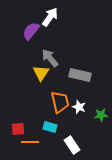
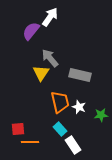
cyan rectangle: moved 10 px right, 2 px down; rotated 32 degrees clockwise
white rectangle: moved 1 px right
